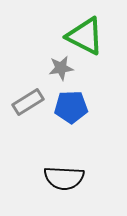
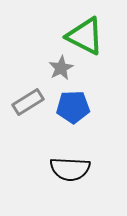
gray star: rotated 20 degrees counterclockwise
blue pentagon: moved 2 px right
black semicircle: moved 6 px right, 9 px up
